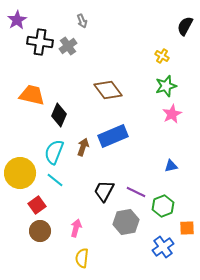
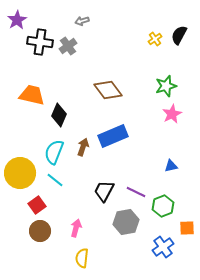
gray arrow: rotated 96 degrees clockwise
black semicircle: moved 6 px left, 9 px down
yellow cross: moved 7 px left, 17 px up; rotated 24 degrees clockwise
